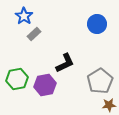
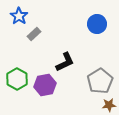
blue star: moved 5 px left
black L-shape: moved 1 px up
green hexagon: rotated 20 degrees counterclockwise
